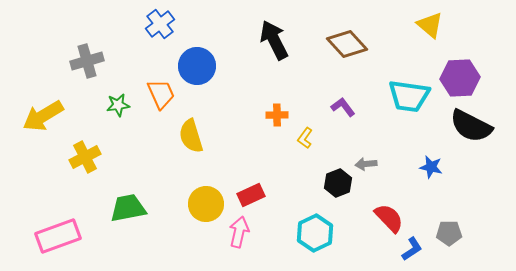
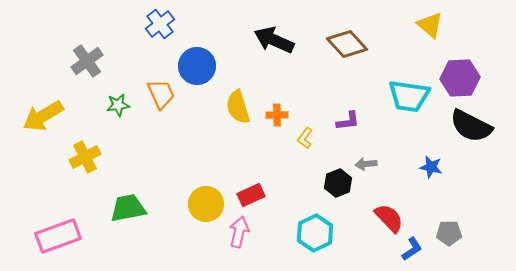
black arrow: rotated 39 degrees counterclockwise
gray cross: rotated 20 degrees counterclockwise
purple L-shape: moved 5 px right, 14 px down; rotated 120 degrees clockwise
yellow semicircle: moved 47 px right, 29 px up
